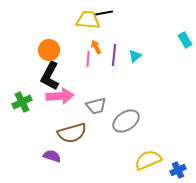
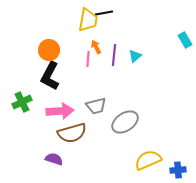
yellow trapezoid: rotated 95 degrees clockwise
pink arrow: moved 15 px down
gray ellipse: moved 1 px left, 1 px down
purple semicircle: moved 2 px right, 3 px down
blue cross: rotated 21 degrees clockwise
